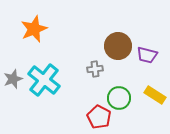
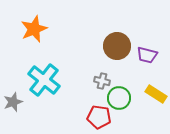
brown circle: moved 1 px left
gray cross: moved 7 px right, 12 px down; rotated 21 degrees clockwise
gray star: moved 23 px down
yellow rectangle: moved 1 px right, 1 px up
red pentagon: rotated 20 degrees counterclockwise
